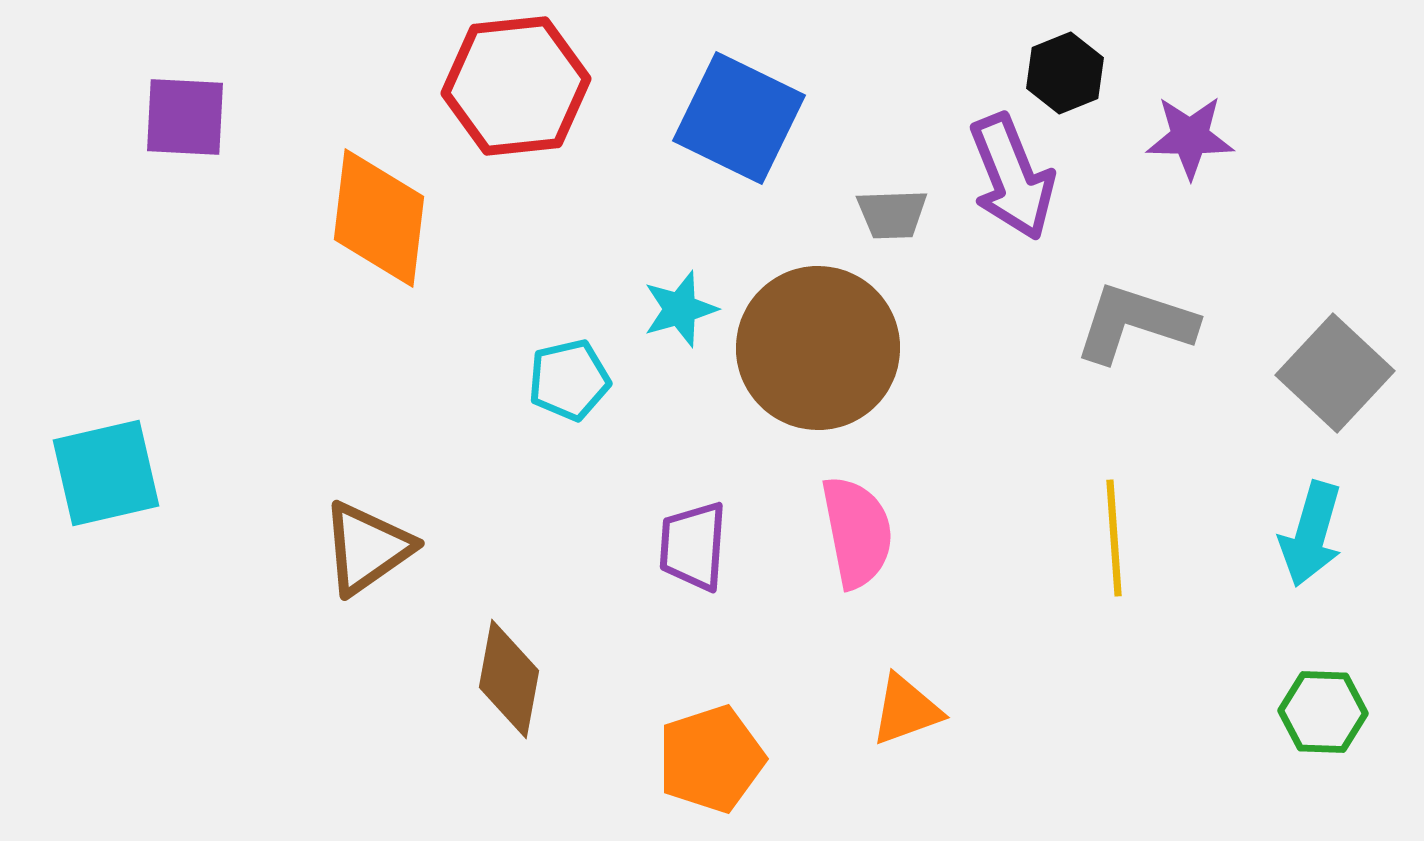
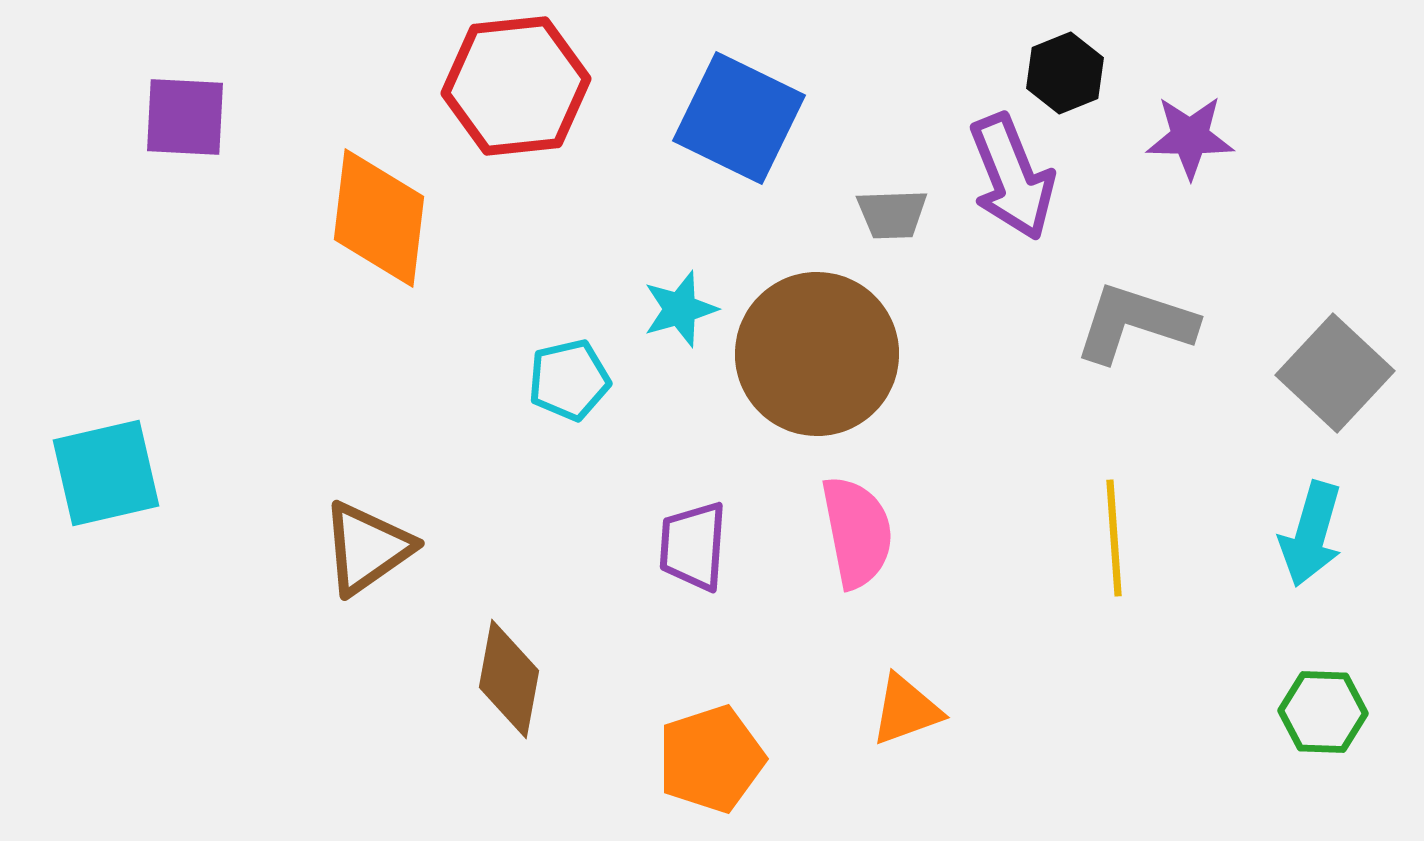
brown circle: moved 1 px left, 6 px down
